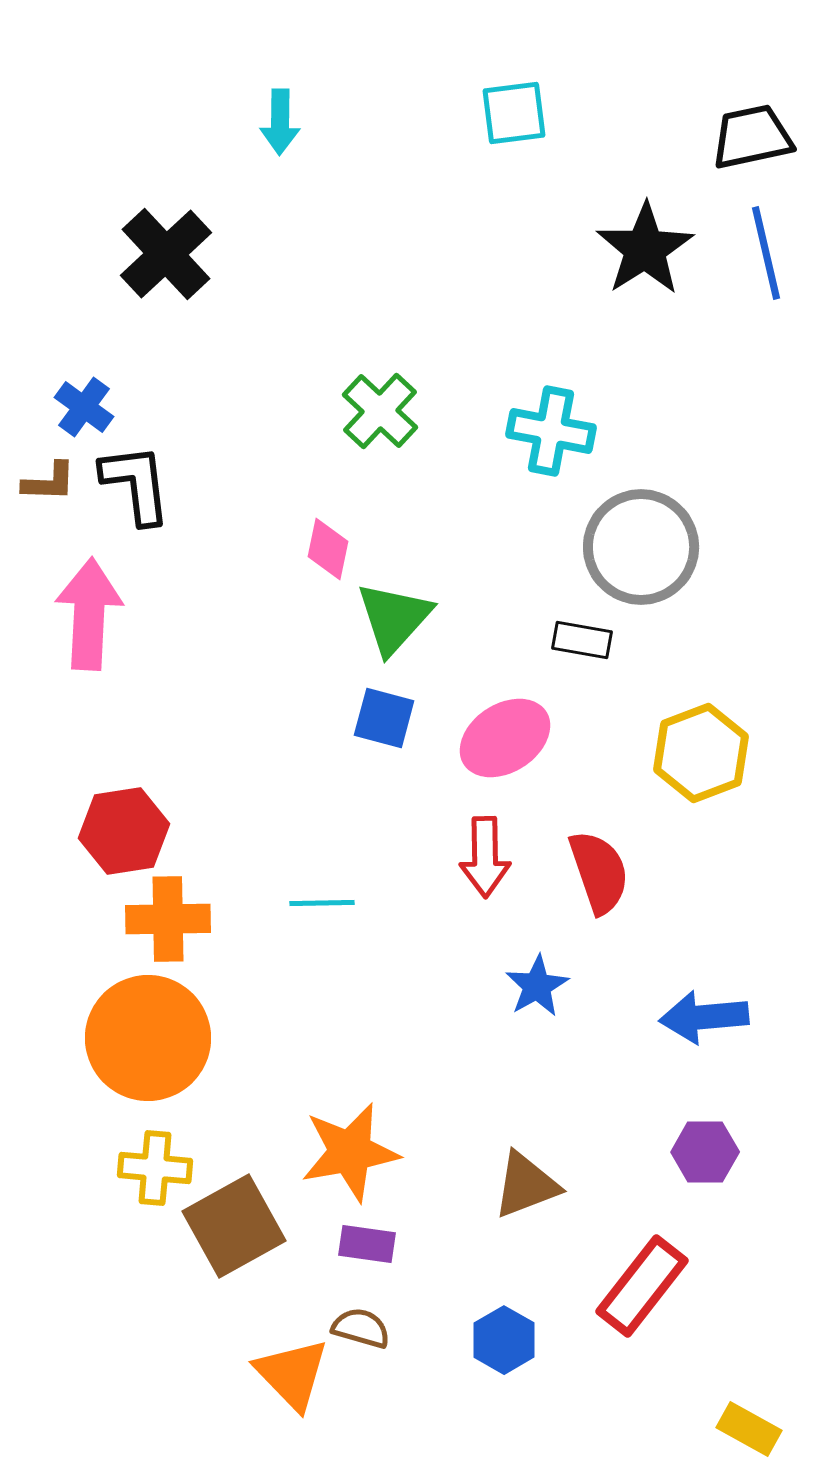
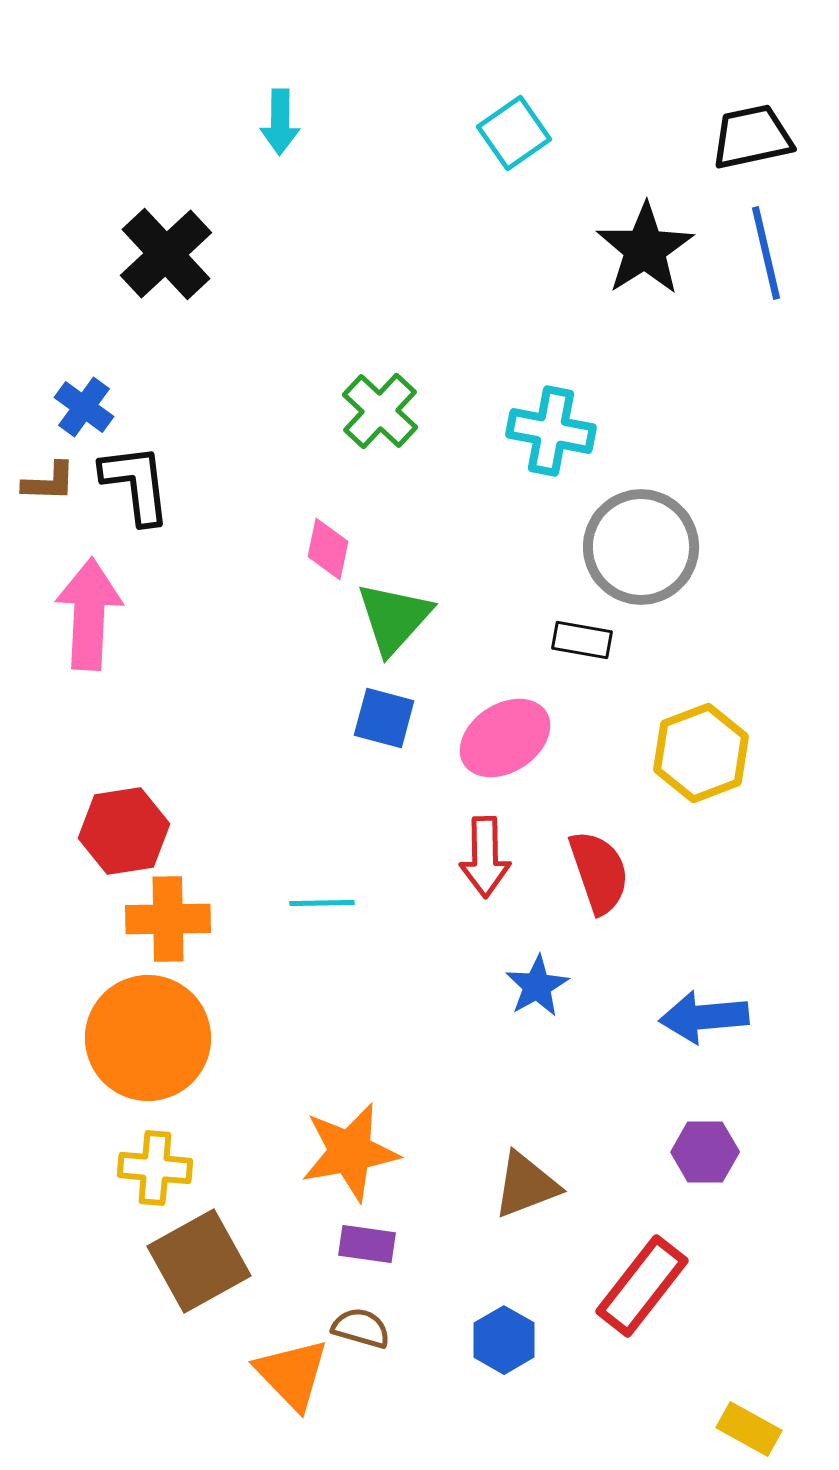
cyan square: moved 20 px down; rotated 28 degrees counterclockwise
brown square: moved 35 px left, 35 px down
